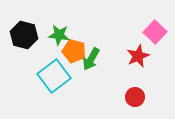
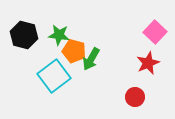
red star: moved 10 px right, 7 px down
